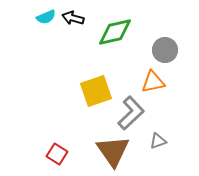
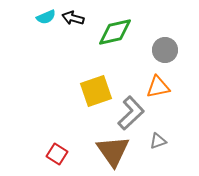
orange triangle: moved 5 px right, 5 px down
